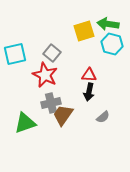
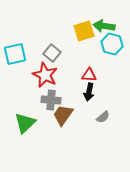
green arrow: moved 4 px left, 2 px down
gray cross: moved 3 px up; rotated 18 degrees clockwise
green triangle: rotated 25 degrees counterclockwise
